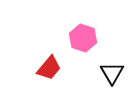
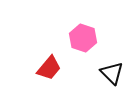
black triangle: rotated 15 degrees counterclockwise
